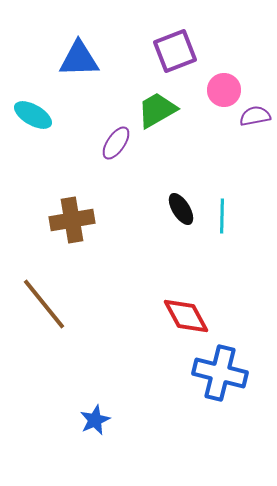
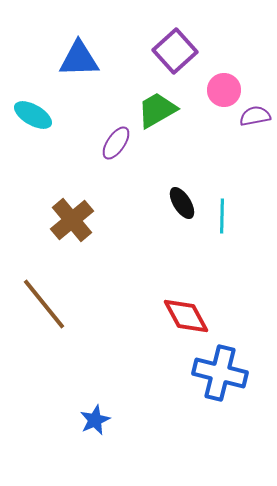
purple square: rotated 21 degrees counterclockwise
black ellipse: moved 1 px right, 6 px up
brown cross: rotated 30 degrees counterclockwise
